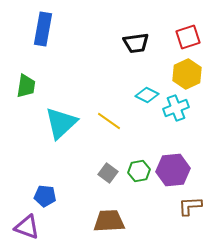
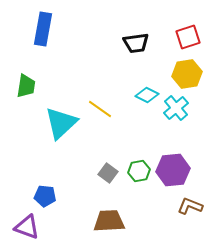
yellow hexagon: rotated 16 degrees clockwise
cyan cross: rotated 20 degrees counterclockwise
yellow line: moved 9 px left, 12 px up
brown L-shape: rotated 25 degrees clockwise
